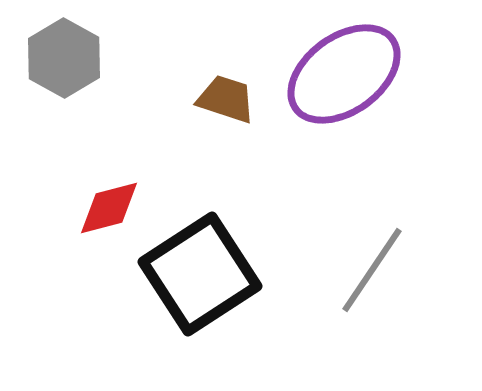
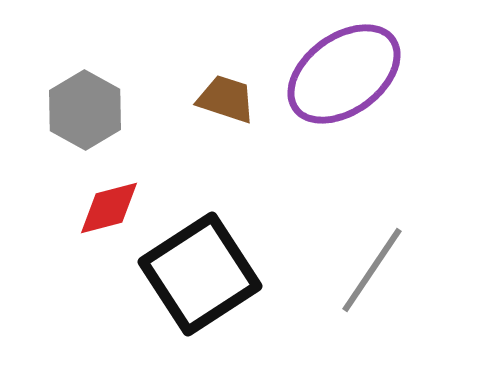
gray hexagon: moved 21 px right, 52 px down
